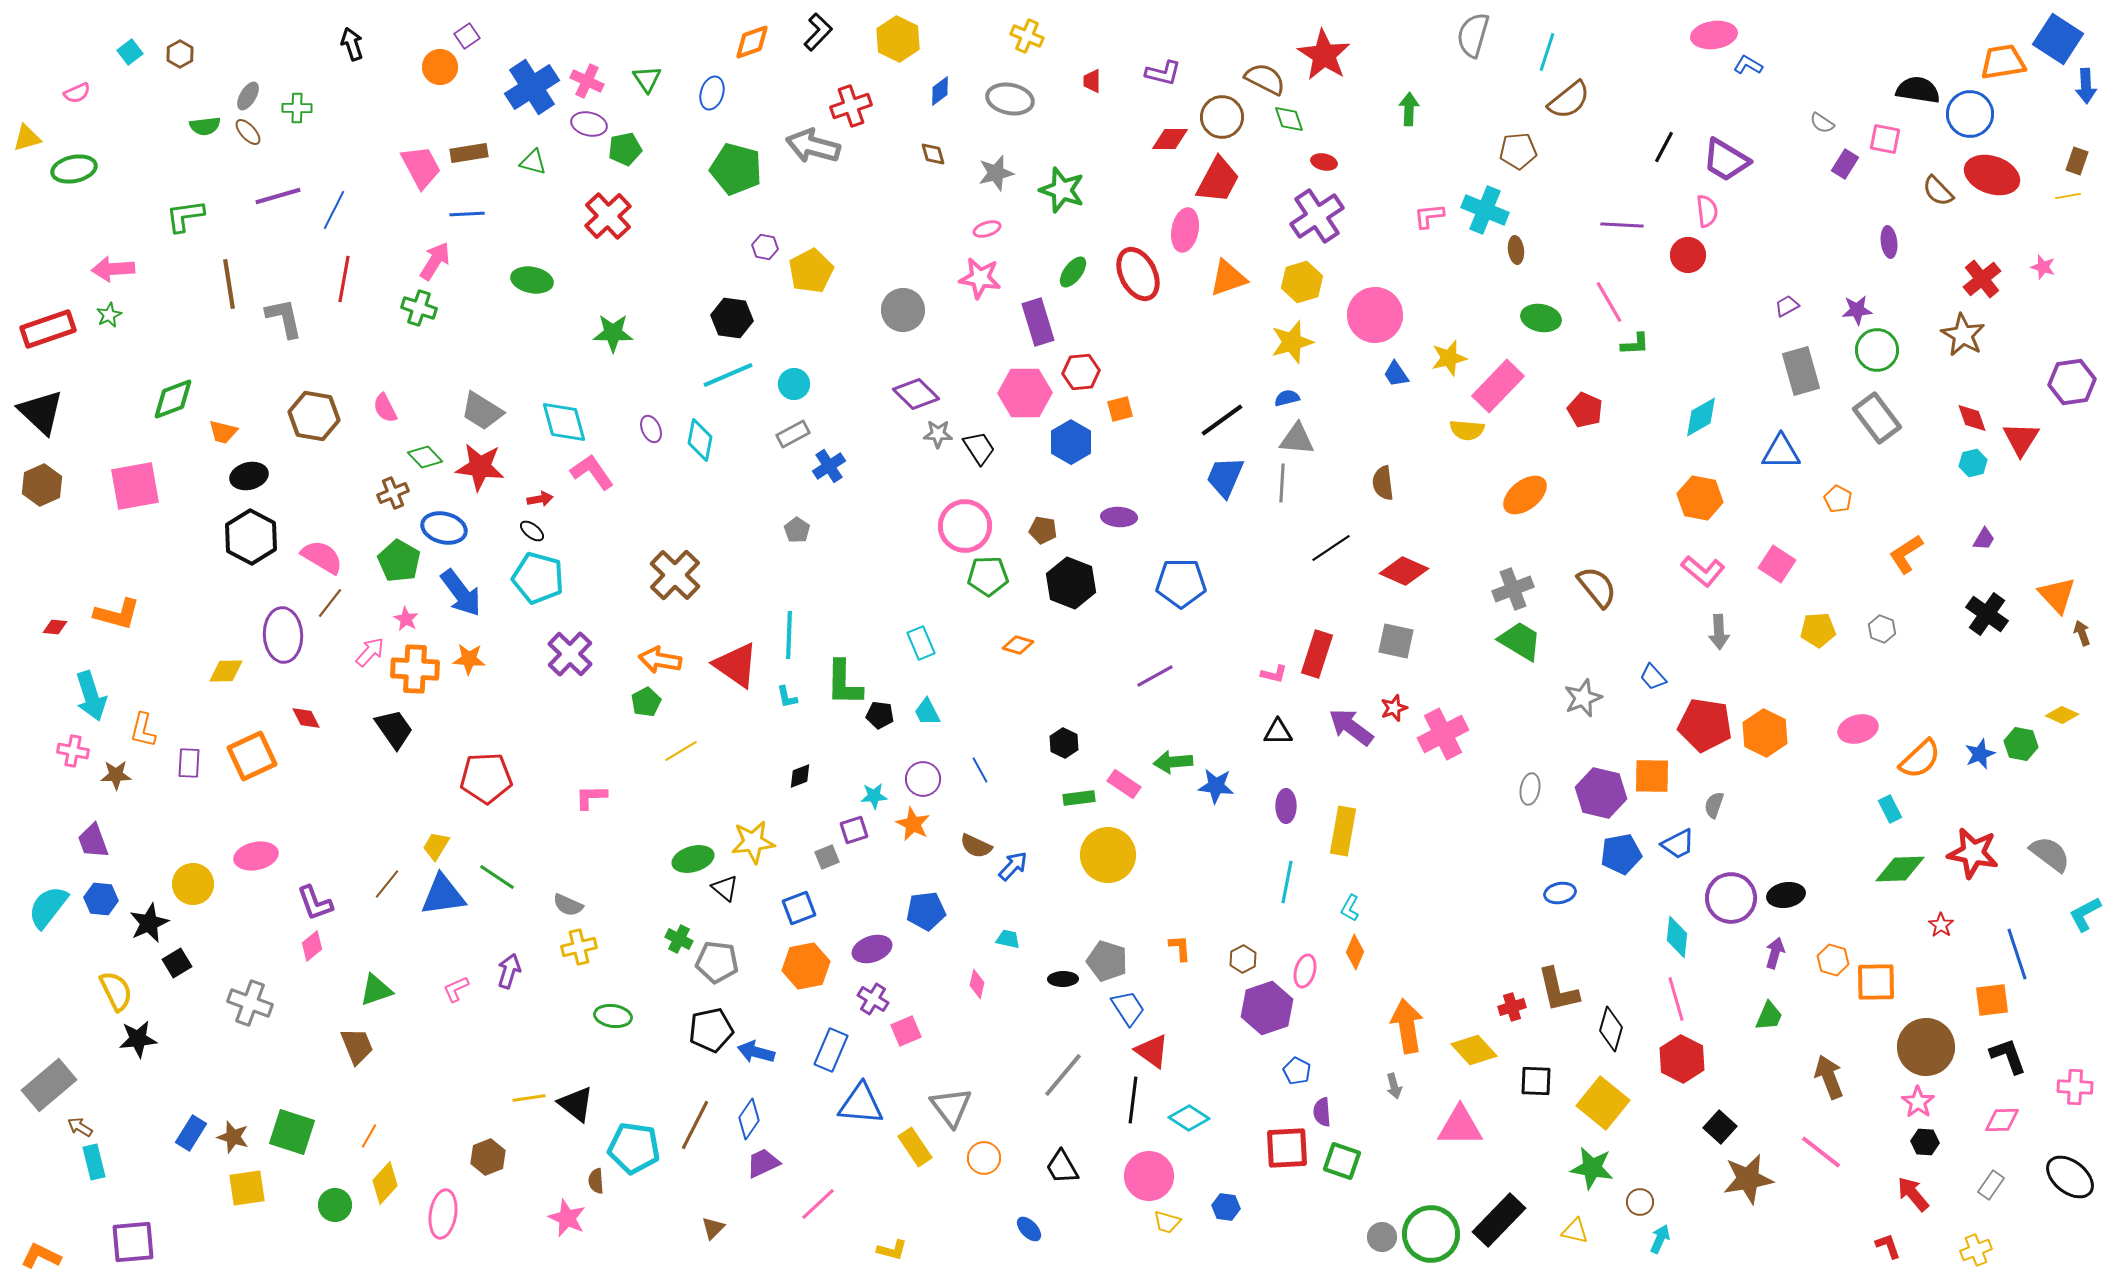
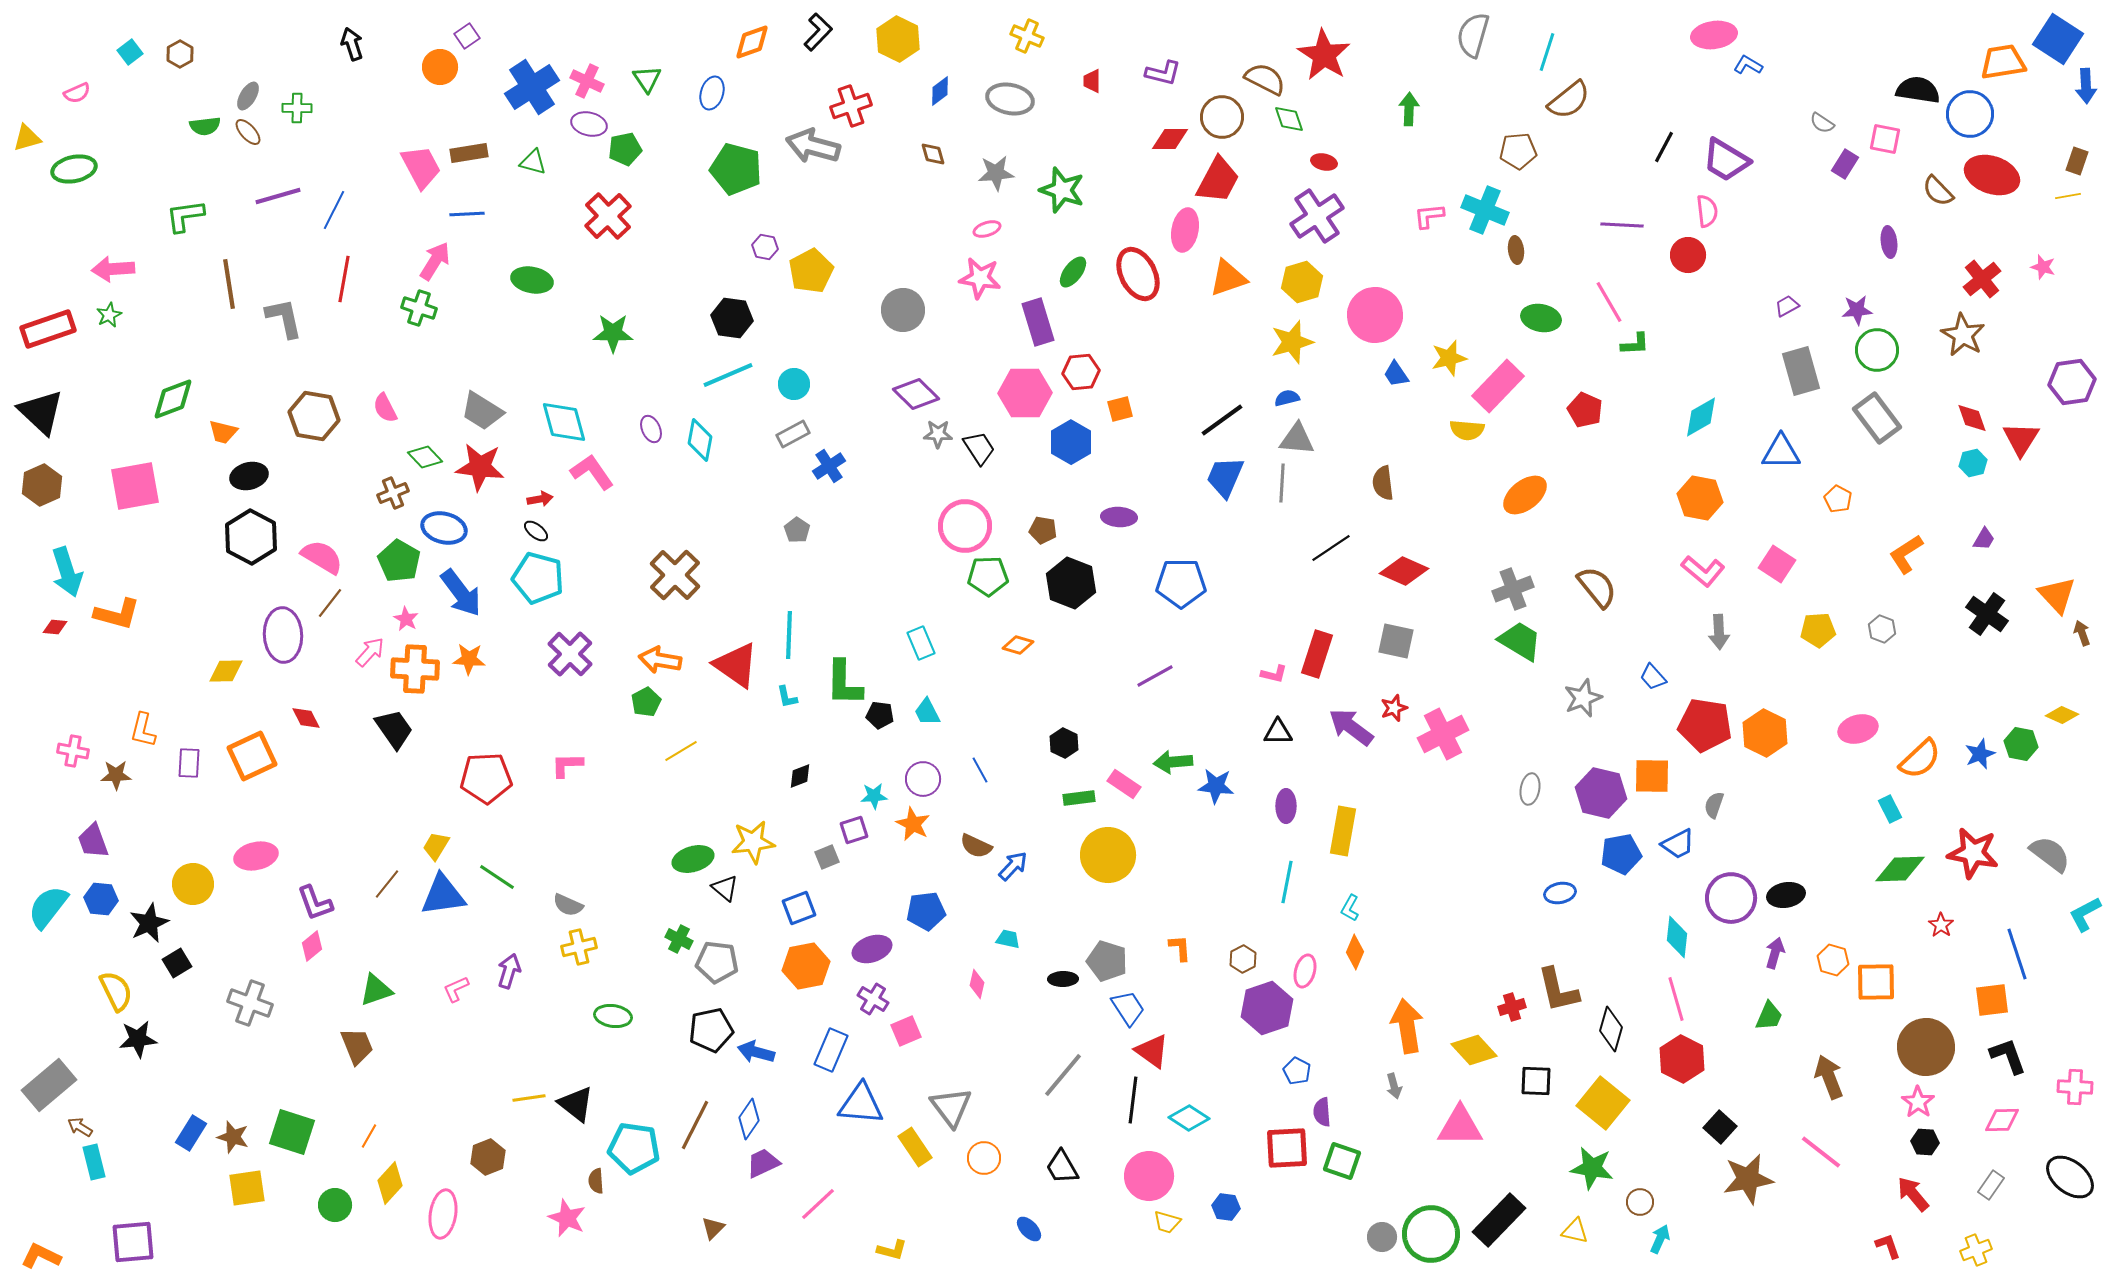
gray star at (996, 173): rotated 9 degrees clockwise
black ellipse at (532, 531): moved 4 px right
cyan arrow at (91, 696): moved 24 px left, 124 px up
pink L-shape at (591, 797): moved 24 px left, 32 px up
yellow diamond at (385, 1183): moved 5 px right
